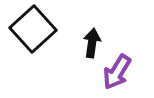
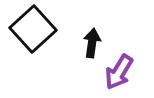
purple arrow: moved 2 px right
